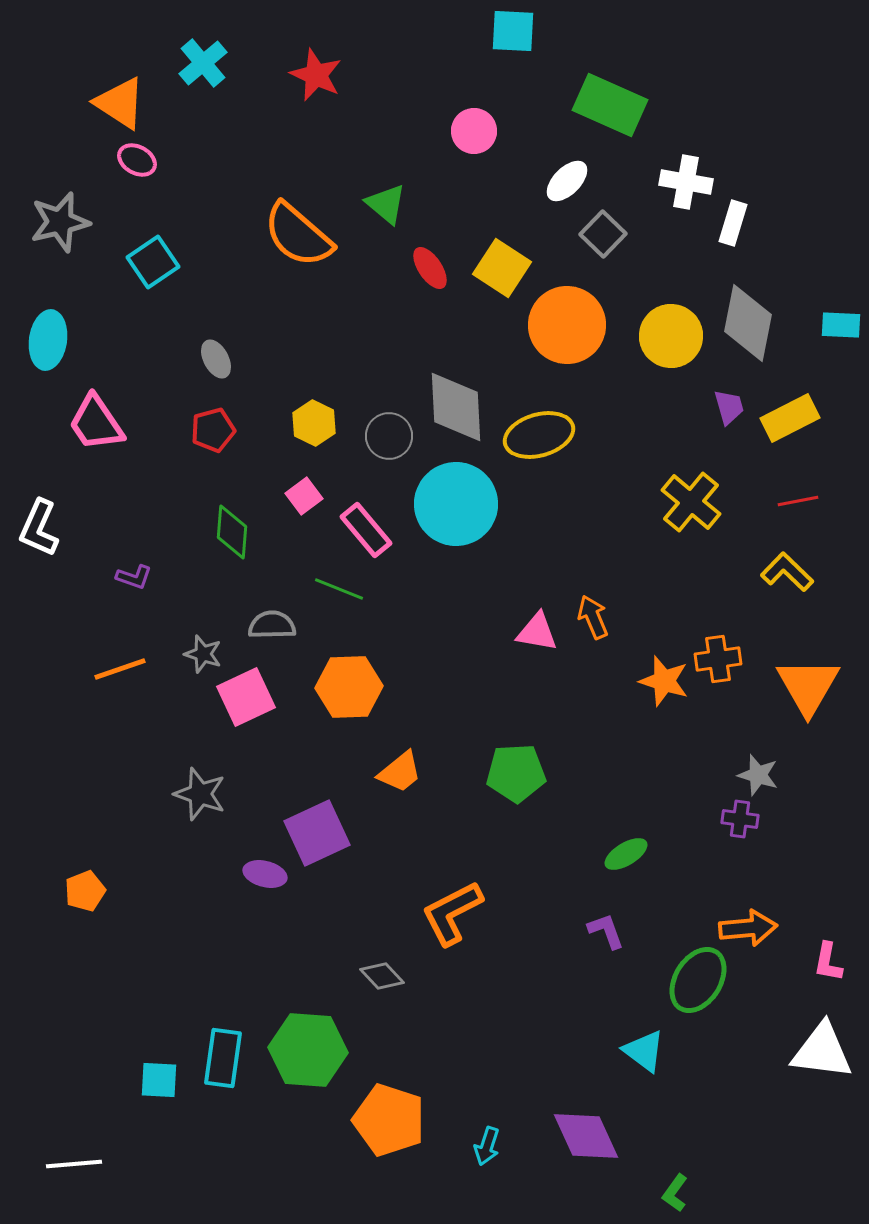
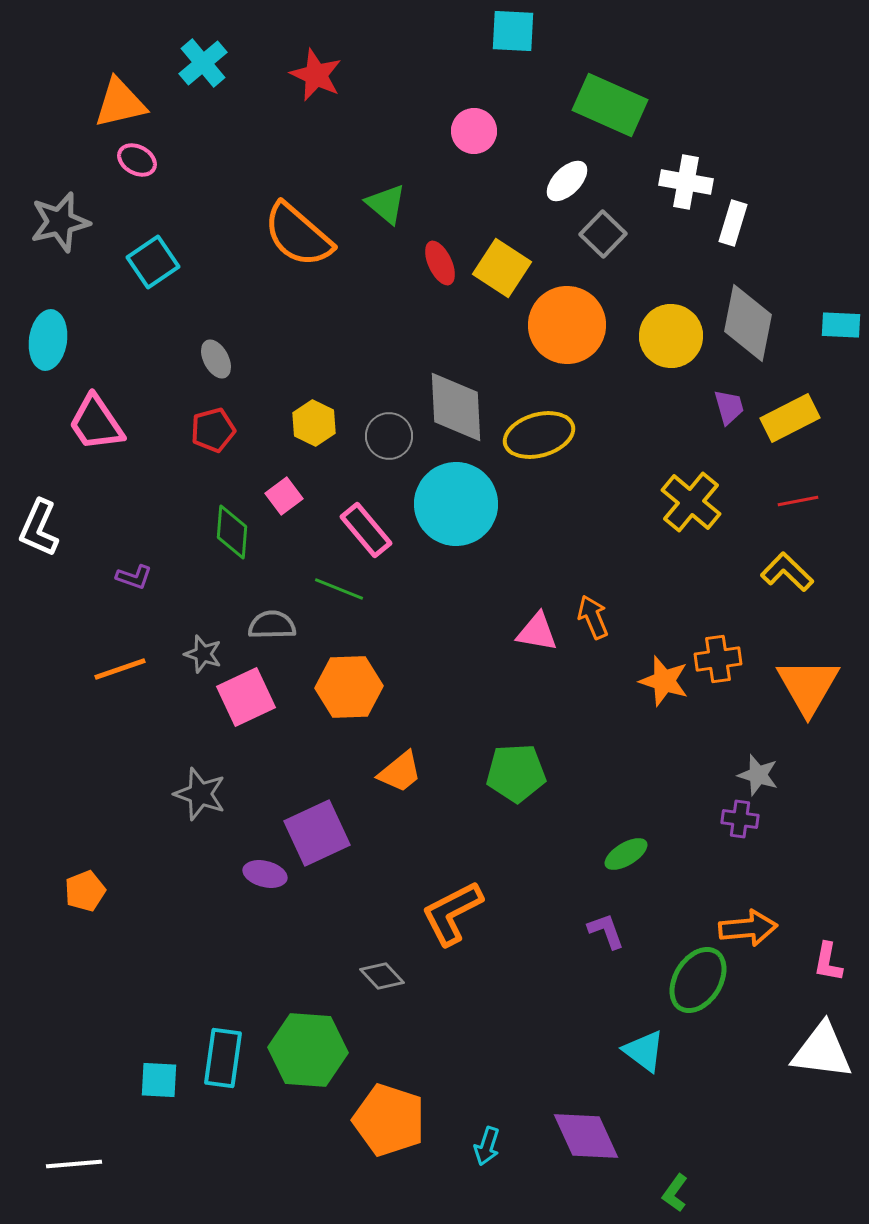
orange triangle at (120, 103): rotated 46 degrees counterclockwise
red ellipse at (430, 268): moved 10 px right, 5 px up; rotated 9 degrees clockwise
pink square at (304, 496): moved 20 px left
